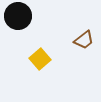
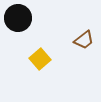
black circle: moved 2 px down
